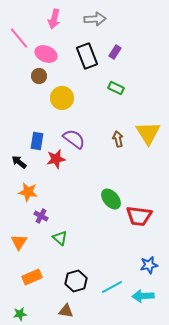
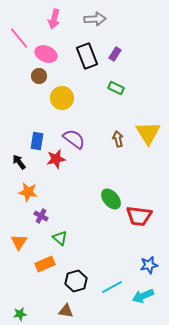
purple rectangle: moved 2 px down
black arrow: rotated 14 degrees clockwise
orange rectangle: moved 13 px right, 13 px up
cyan arrow: rotated 20 degrees counterclockwise
